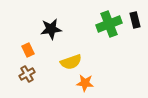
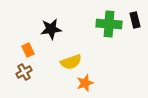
green cross: rotated 25 degrees clockwise
brown cross: moved 3 px left, 2 px up
orange star: rotated 24 degrees counterclockwise
